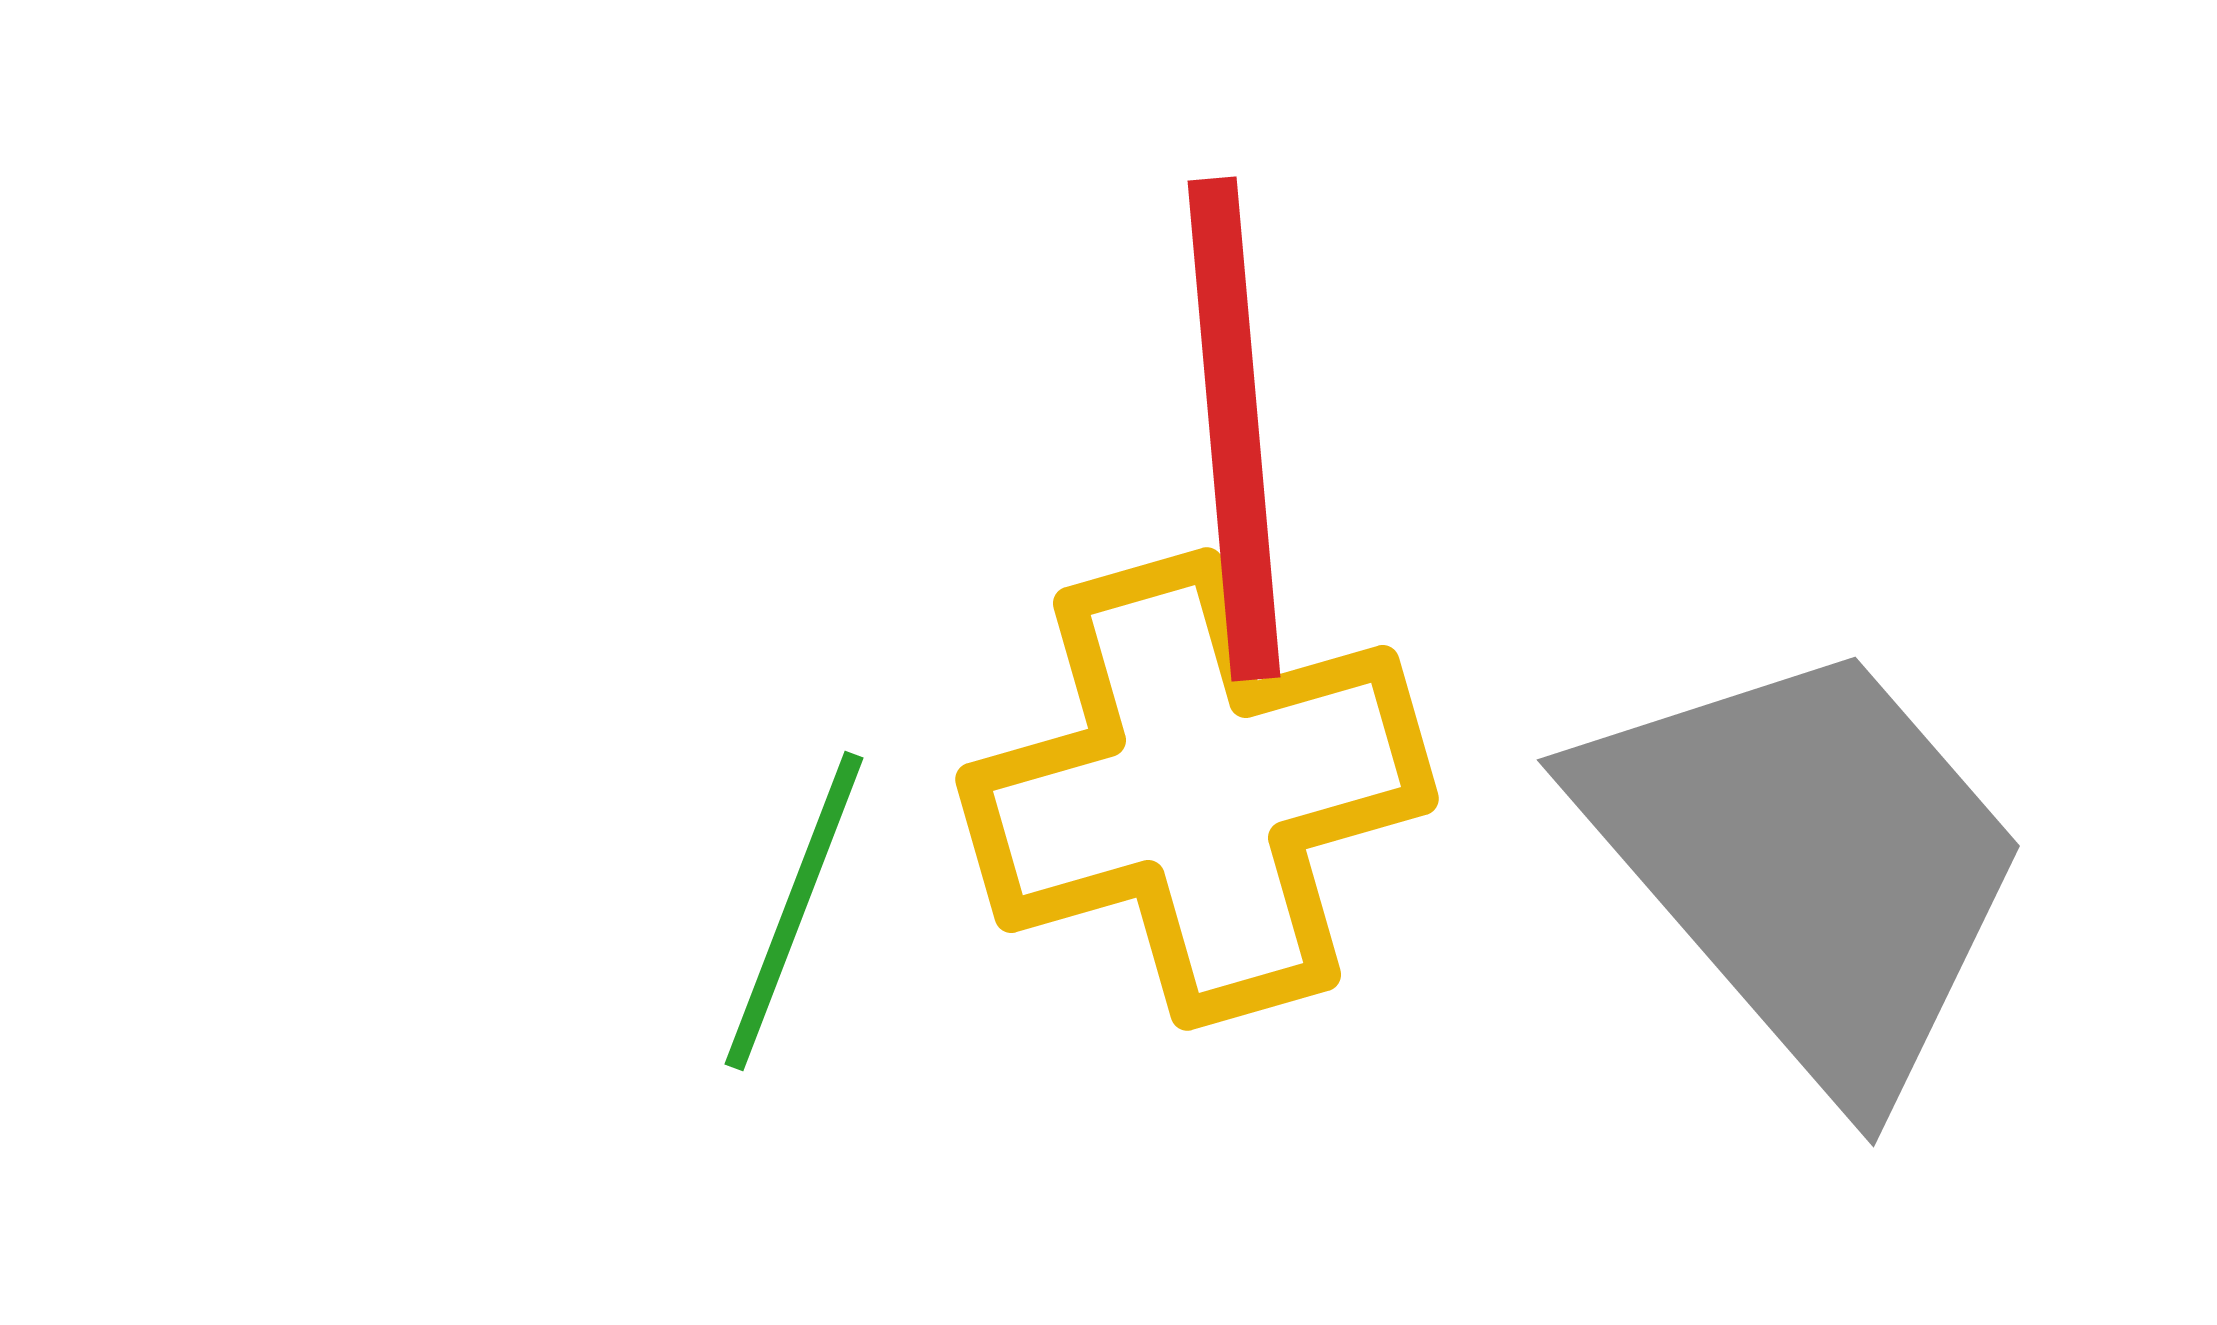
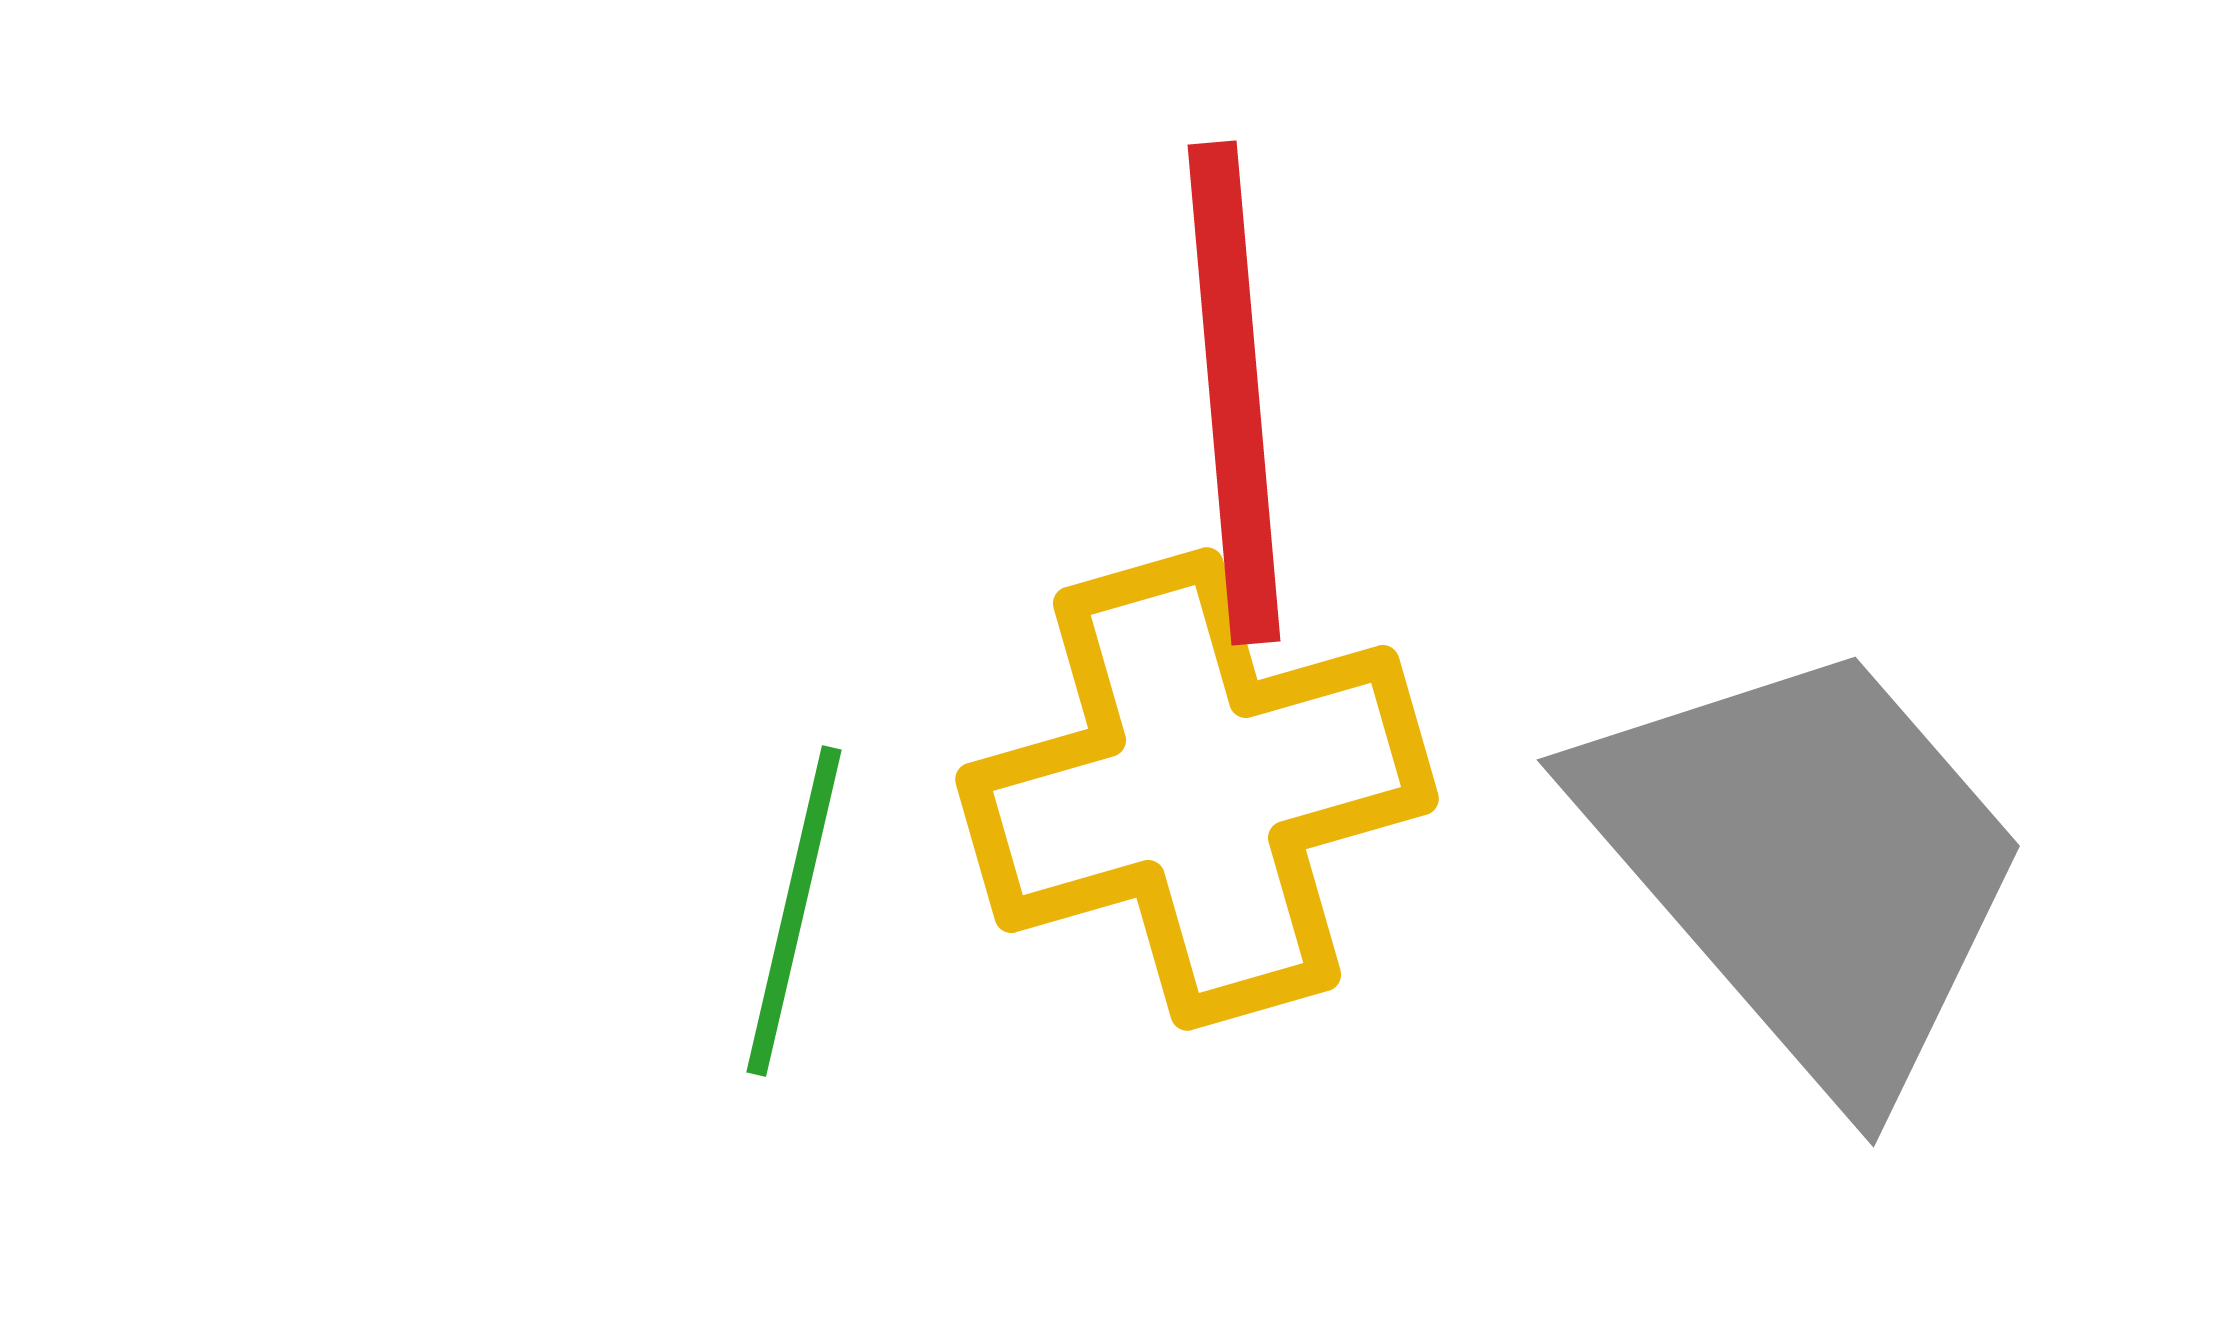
red line: moved 36 px up
green line: rotated 8 degrees counterclockwise
